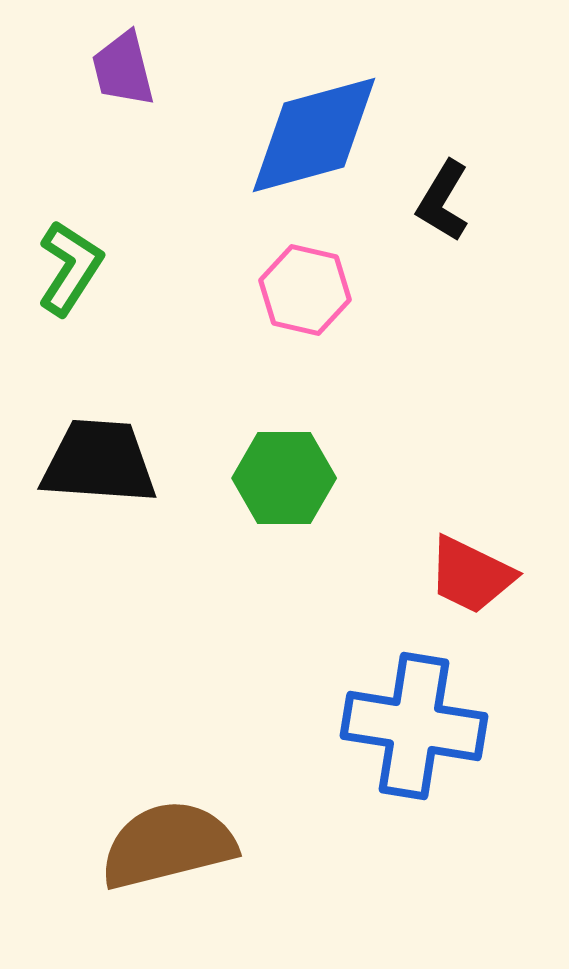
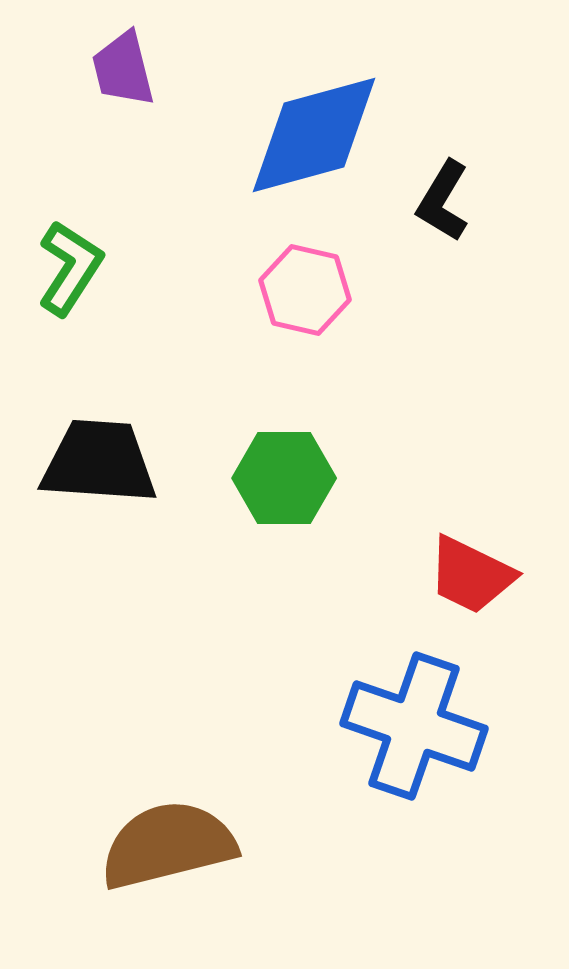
blue cross: rotated 10 degrees clockwise
